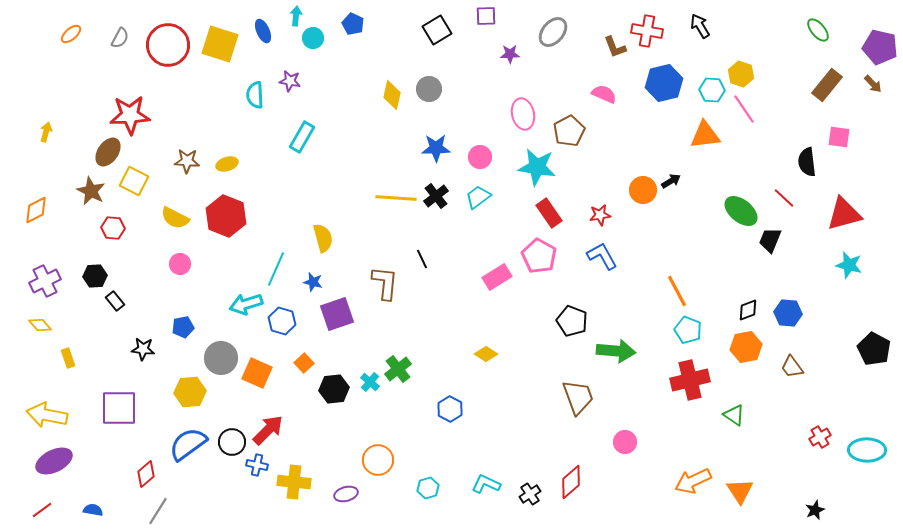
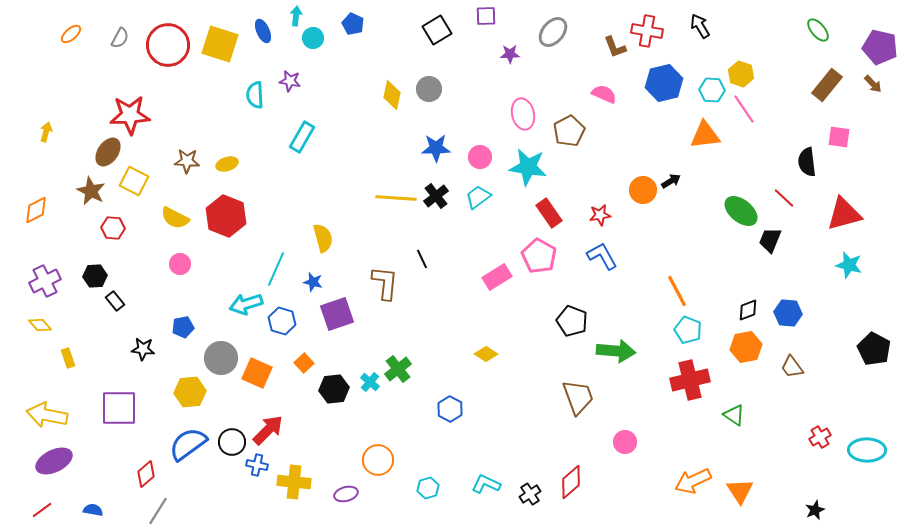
cyan star at (537, 167): moved 9 px left
